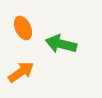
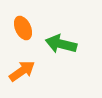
orange arrow: moved 1 px right, 1 px up
